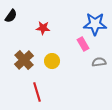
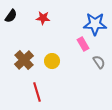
red star: moved 10 px up
gray semicircle: rotated 64 degrees clockwise
